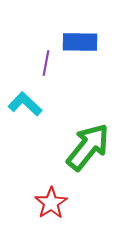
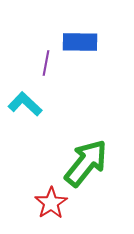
green arrow: moved 2 px left, 16 px down
